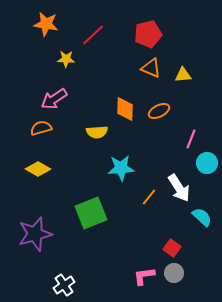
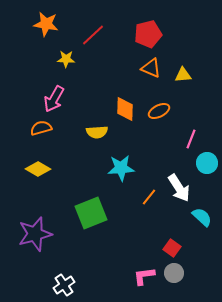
pink arrow: rotated 28 degrees counterclockwise
